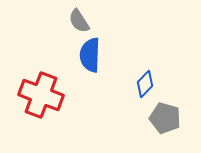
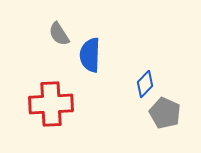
gray semicircle: moved 20 px left, 13 px down
red cross: moved 10 px right, 9 px down; rotated 24 degrees counterclockwise
gray pentagon: moved 5 px up; rotated 8 degrees clockwise
